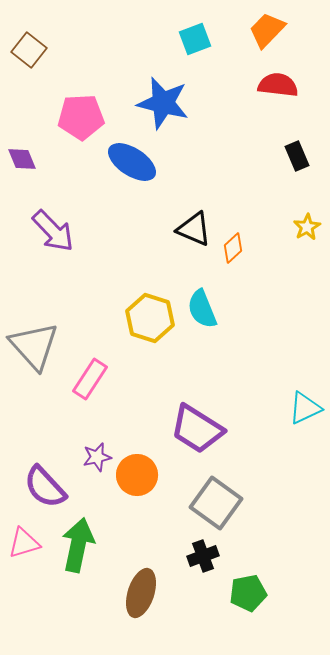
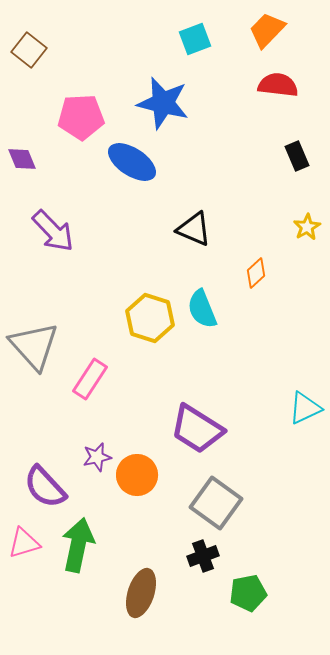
orange diamond: moved 23 px right, 25 px down
